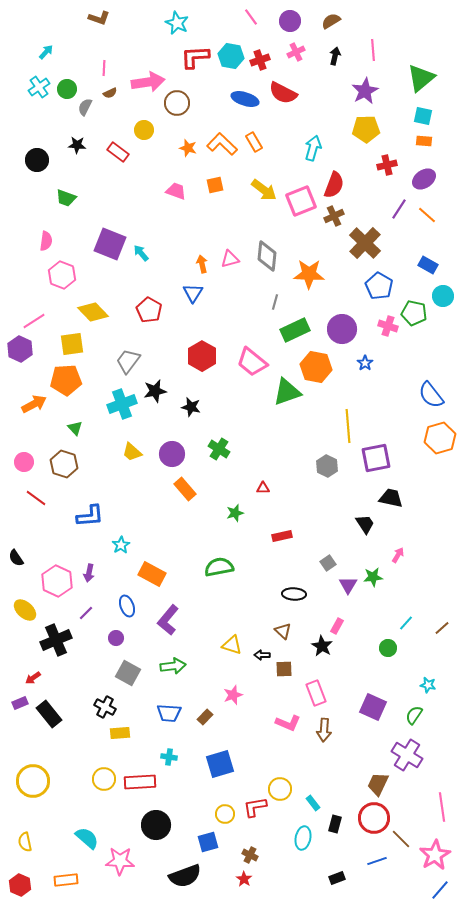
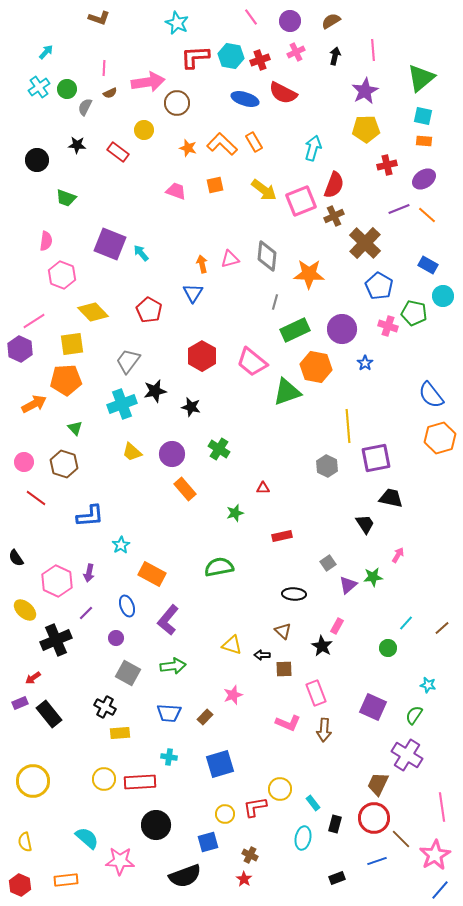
purple line at (399, 209): rotated 35 degrees clockwise
purple triangle at (348, 585): rotated 18 degrees clockwise
